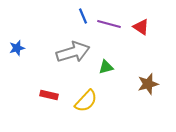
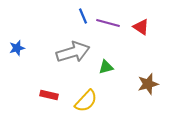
purple line: moved 1 px left, 1 px up
